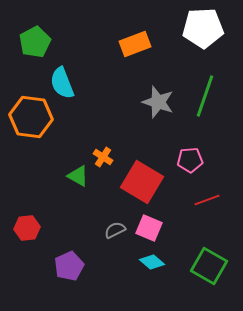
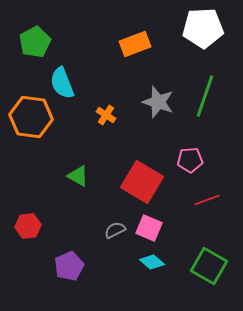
orange cross: moved 3 px right, 42 px up
red hexagon: moved 1 px right, 2 px up
